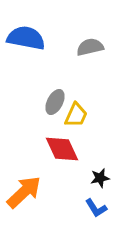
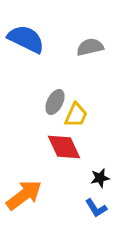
blue semicircle: moved 1 px down; rotated 15 degrees clockwise
red diamond: moved 2 px right, 2 px up
orange arrow: moved 3 px down; rotated 6 degrees clockwise
